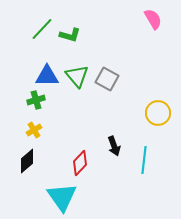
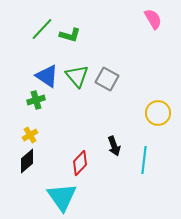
blue triangle: rotated 35 degrees clockwise
yellow cross: moved 4 px left, 5 px down
